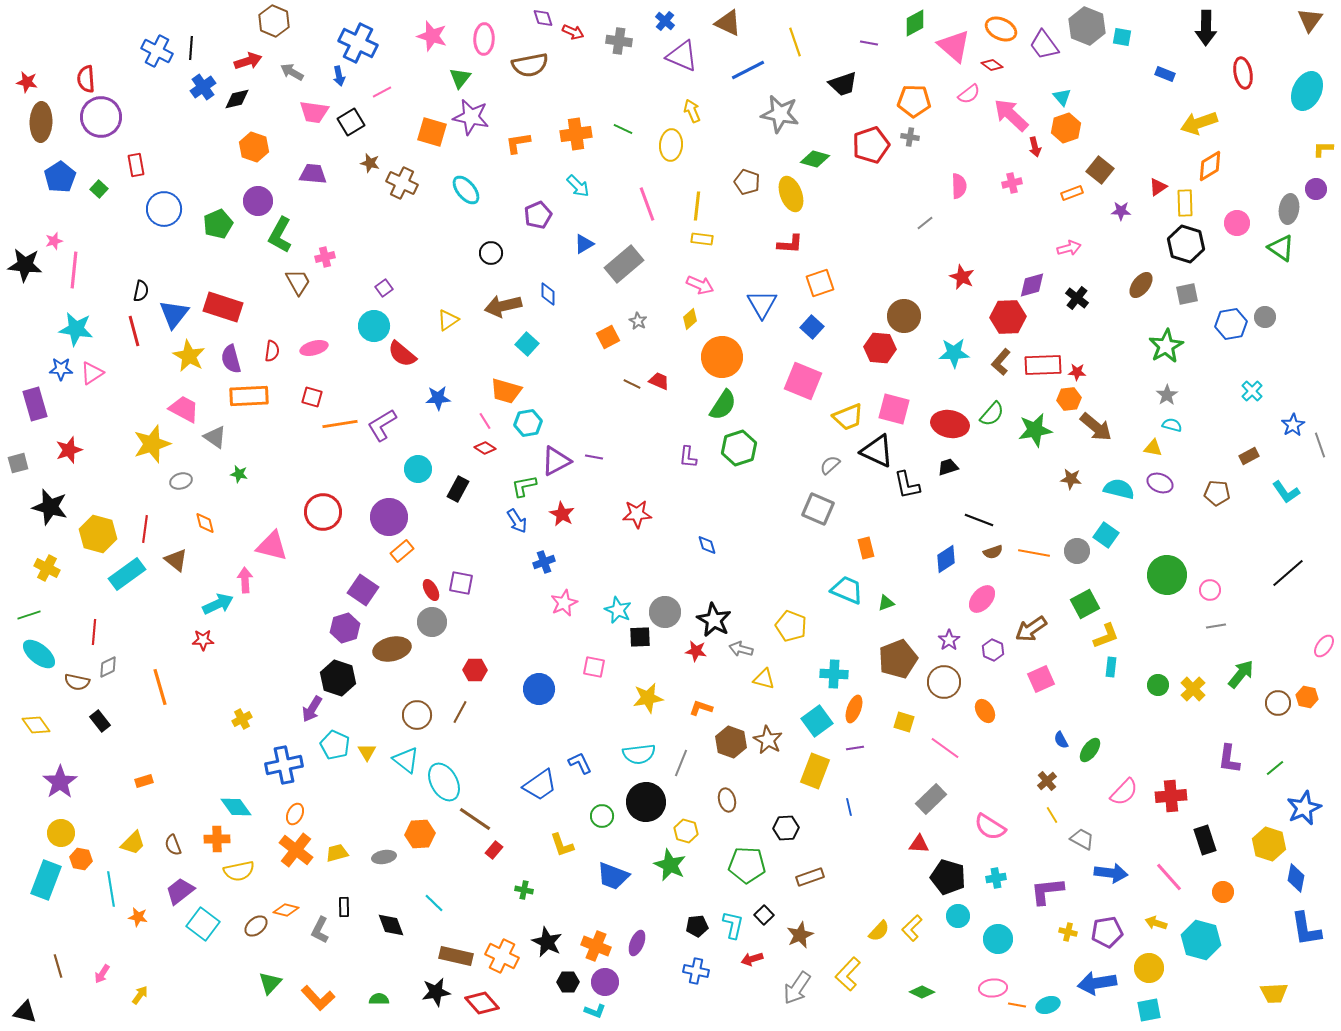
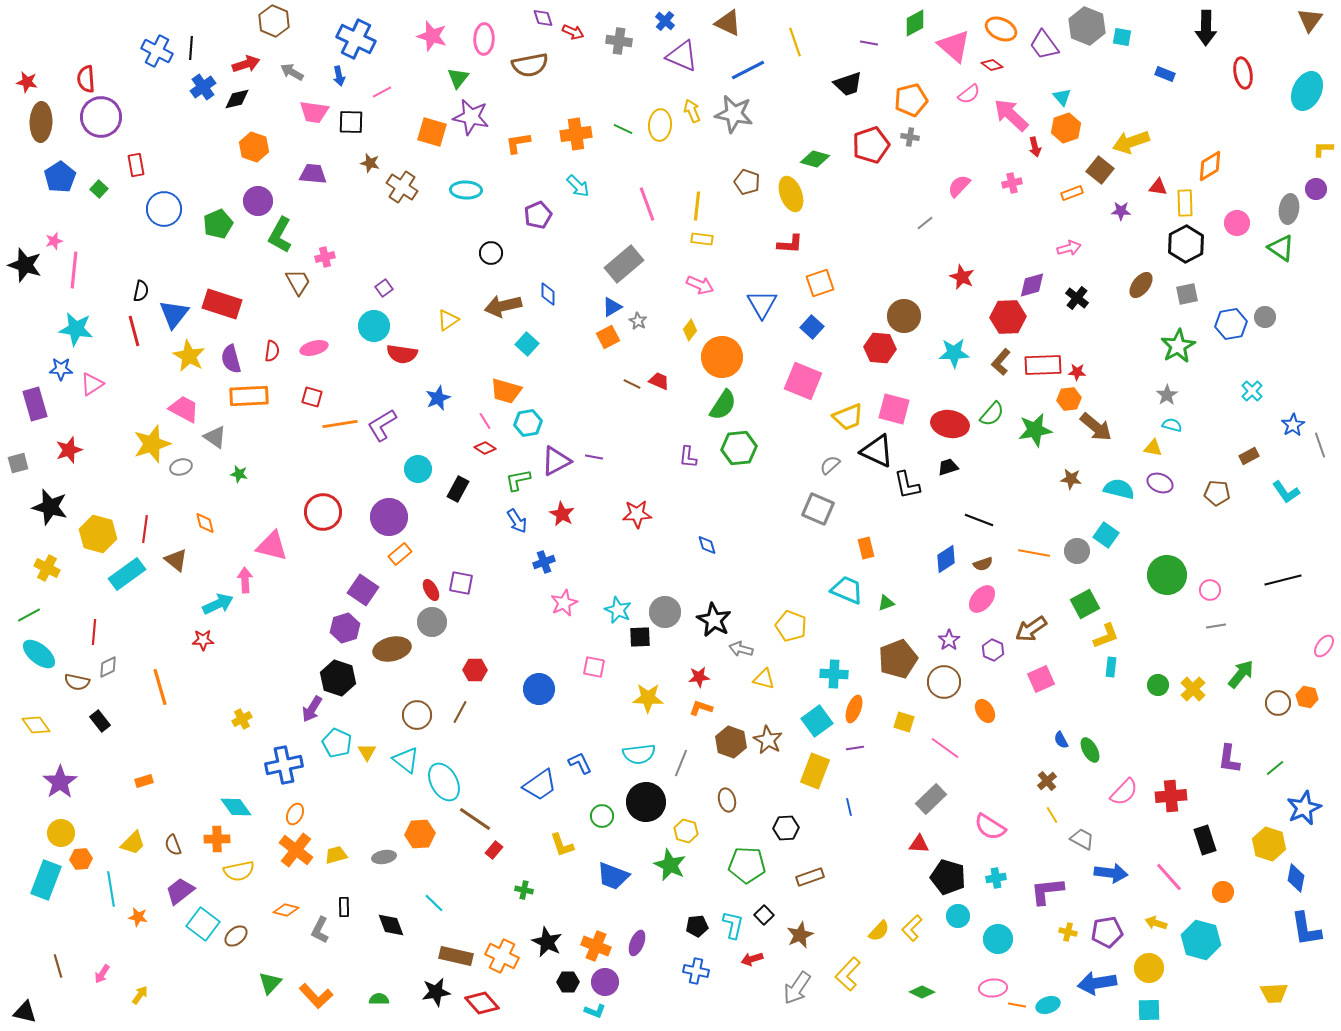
blue cross at (358, 43): moved 2 px left, 4 px up
red arrow at (248, 61): moved 2 px left, 3 px down
green triangle at (460, 78): moved 2 px left
black trapezoid at (843, 84): moved 5 px right
orange pentagon at (914, 101): moved 3 px left, 1 px up; rotated 16 degrees counterclockwise
gray star at (780, 114): moved 46 px left
black square at (351, 122): rotated 32 degrees clockwise
yellow arrow at (1199, 123): moved 68 px left, 19 px down
yellow ellipse at (671, 145): moved 11 px left, 20 px up
brown cross at (402, 183): moved 4 px down; rotated 8 degrees clockwise
pink semicircle at (959, 186): rotated 135 degrees counterclockwise
red triangle at (1158, 187): rotated 42 degrees clockwise
cyan ellipse at (466, 190): rotated 48 degrees counterclockwise
blue triangle at (584, 244): moved 28 px right, 63 px down
black hexagon at (1186, 244): rotated 15 degrees clockwise
black star at (25, 265): rotated 12 degrees clockwise
red rectangle at (223, 307): moved 1 px left, 3 px up
yellow diamond at (690, 319): moved 11 px down; rotated 10 degrees counterclockwise
green star at (1166, 346): moved 12 px right
red semicircle at (402, 354): rotated 32 degrees counterclockwise
pink triangle at (92, 373): moved 11 px down
blue star at (438, 398): rotated 20 degrees counterclockwise
green hexagon at (739, 448): rotated 12 degrees clockwise
gray ellipse at (181, 481): moved 14 px up
green L-shape at (524, 486): moved 6 px left, 6 px up
orange rectangle at (402, 551): moved 2 px left, 3 px down
brown semicircle at (993, 552): moved 10 px left, 12 px down
black line at (1288, 573): moved 5 px left, 7 px down; rotated 27 degrees clockwise
green line at (29, 615): rotated 10 degrees counterclockwise
red star at (696, 651): moved 3 px right, 26 px down; rotated 15 degrees counterclockwise
yellow star at (648, 698): rotated 12 degrees clockwise
cyan pentagon at (335, 745): moved 2 px right, 2 px up
green ellipse at (1090, 750): rotated 65 degrees counterclockwise
yellow trapezoid at (337, 853): moved 1 px left, 2 px down
orange hexagon at (81, 859): rotated 15 degrees counterclockwise
brown ellipse at (256, 926): moved 20 px left, 10 px down
orange L-shape at (318, 998): moved 2 px left, 2 px up
cyan square at (1149, 1010): rotated 10 degrees clockwise
